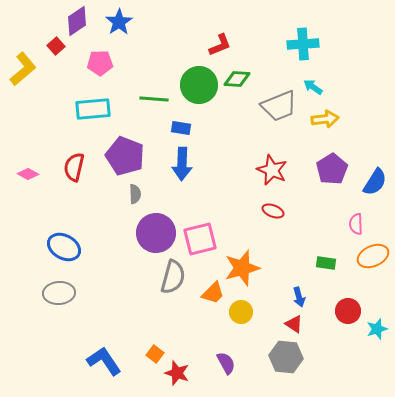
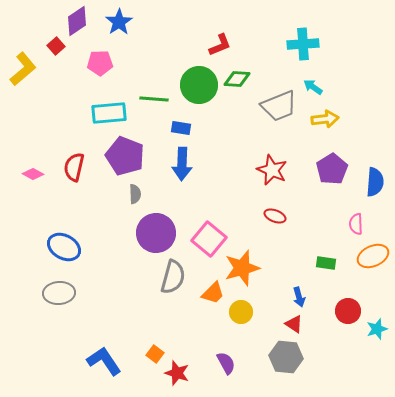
cyan rectangle at (93, 109): moved 16 px right, 4 px down
pink diamond at (28, 174): moved 5 px right
blue semicircle at (375, 182): rotated 28 degrees counterclockwise
red ellipse at (273, 211): moved 2 px right, 5 px down
pink square at (200, 239): moved 9 px right; rotated 36 degrees counterclockwise
